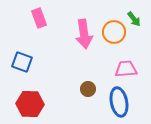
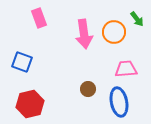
green arrow: moved 3 px right
red hexagon: rotated 16 degrees counterclockwise
